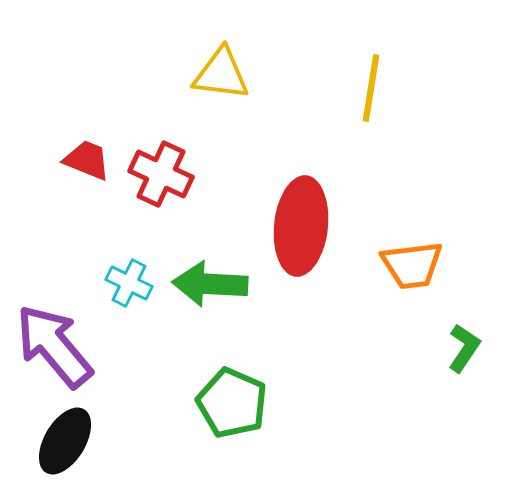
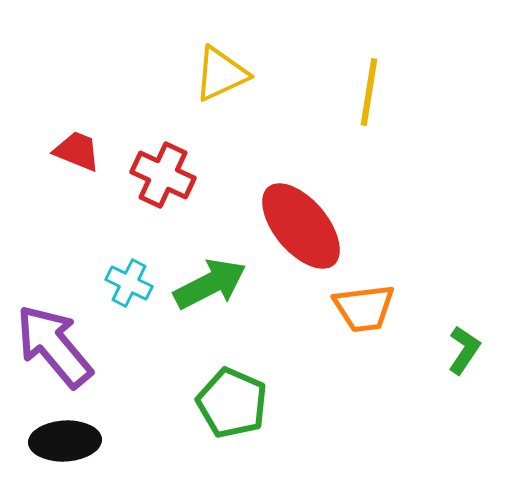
yellow triangle: rotated 32 degrees counterclockwise
yellow line: moved 2 px left, 4 px down
red trapezoid: moved 10 px left, 9 px up
red cross: moved 2 px right, 1 px down
red ellipse: rotated 46 degrees counterclockwise
orange trapezoid: moved 48 px left, 43 px down
green arrow: rotated 150 degrees clockwise
green L-shape: moved 2 px down
black ellipse: rotated 56 degrees clockwise
